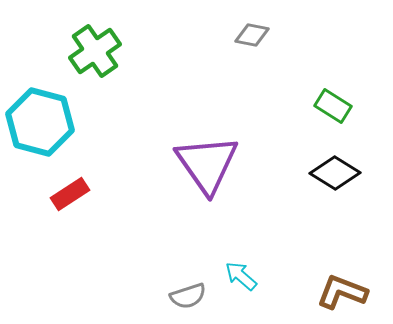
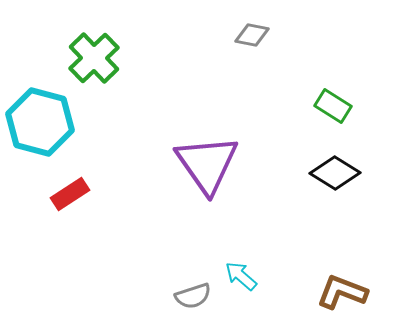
green cross: moved 1 px left, 7 px down; rotated 9 degrees counterclockwise
gray semicircle: moved 5 px right
